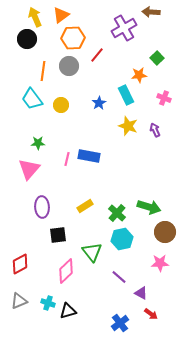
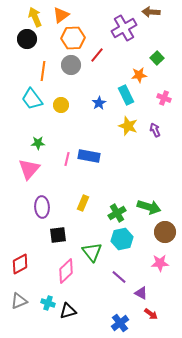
gray circle: moved 2 px right, 1 px up
yellow rectangle: moved 2 px left, 3 px up; rotated 35 degrees counterclockwise
green cross: rotated 18 degrees clockwise
